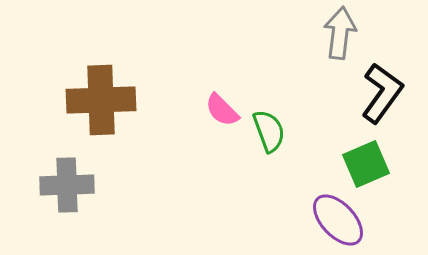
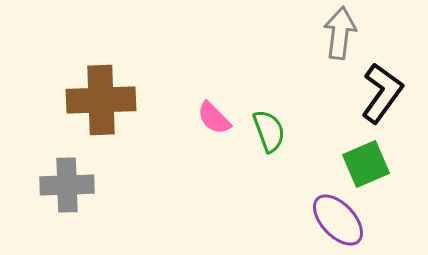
pink semicircle: moved 8 px left, 8 px down
